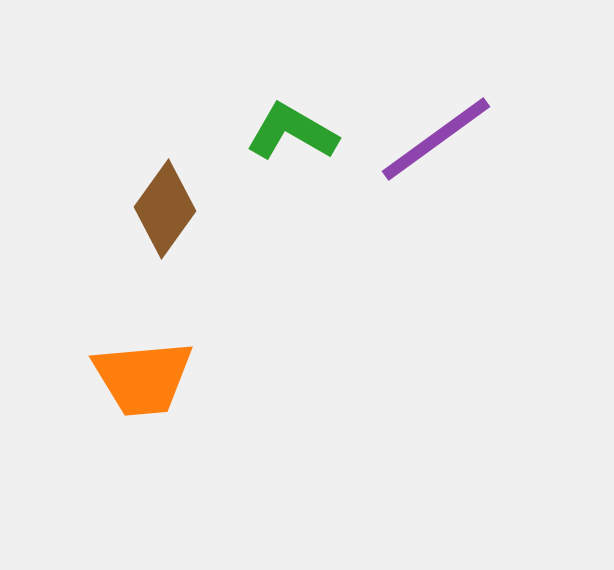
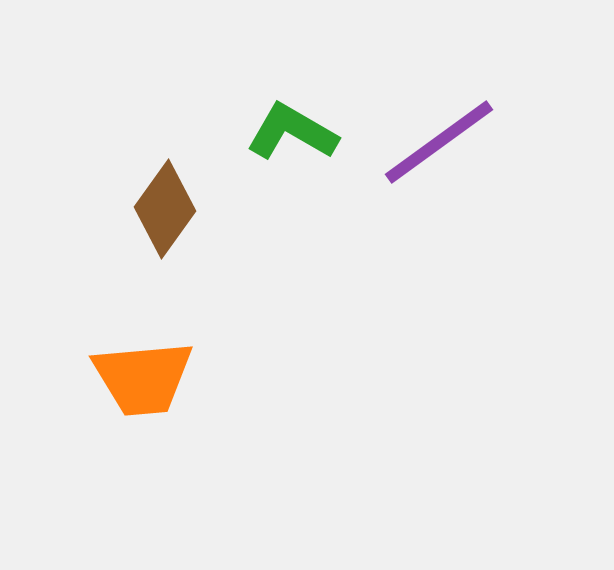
purple line: moved 3 px right, 3 px down
